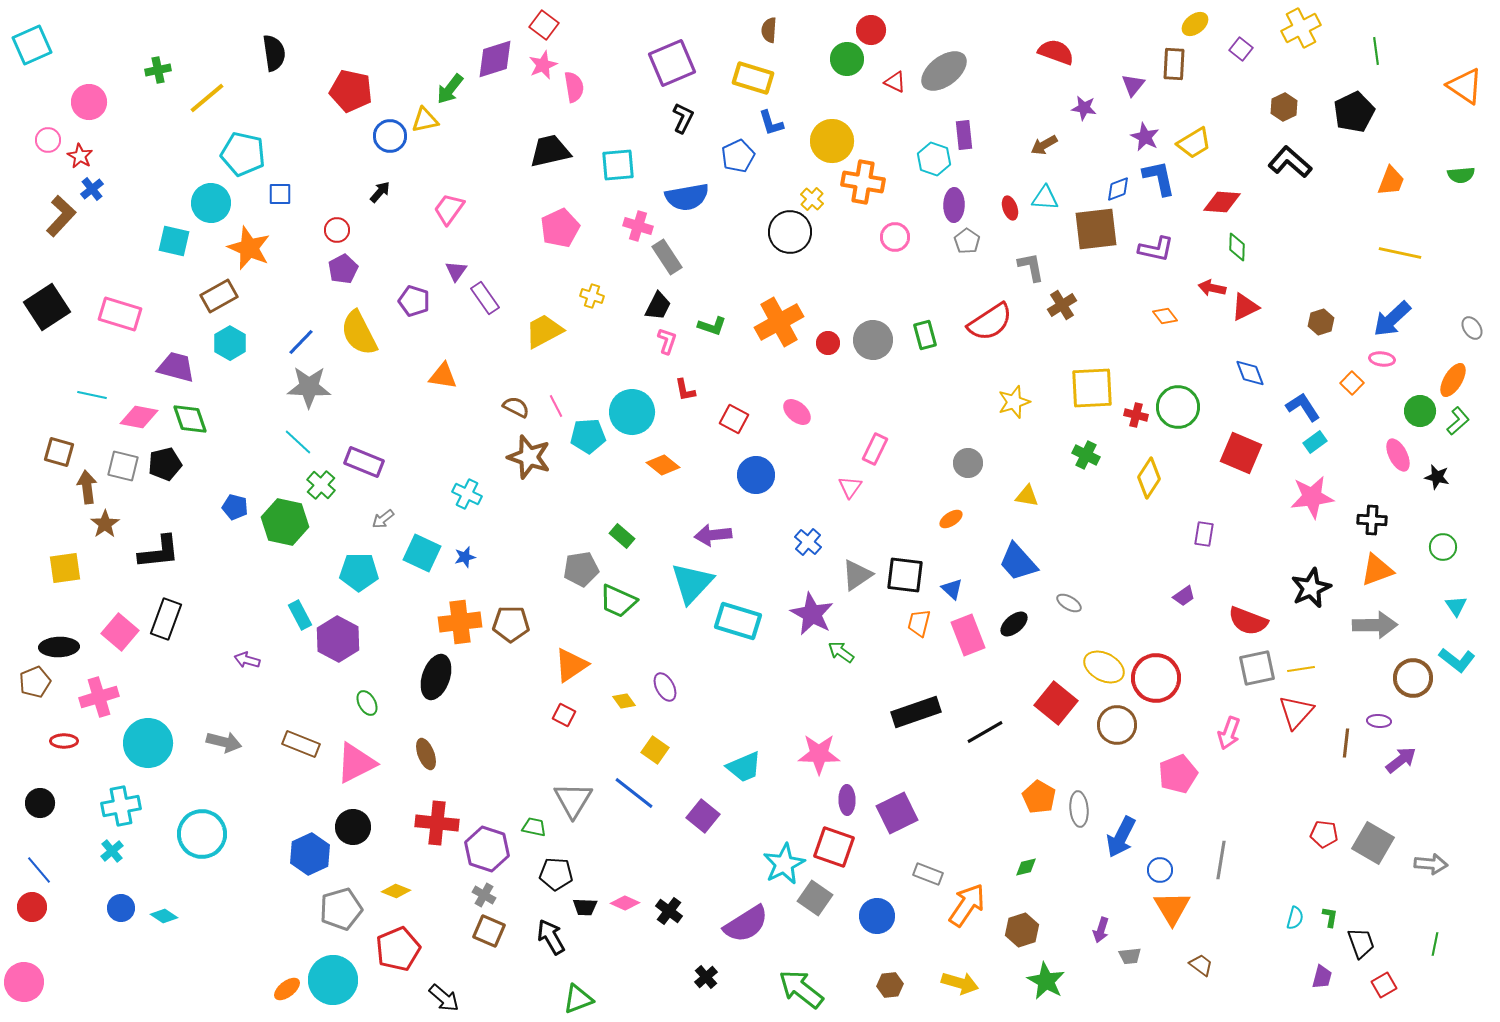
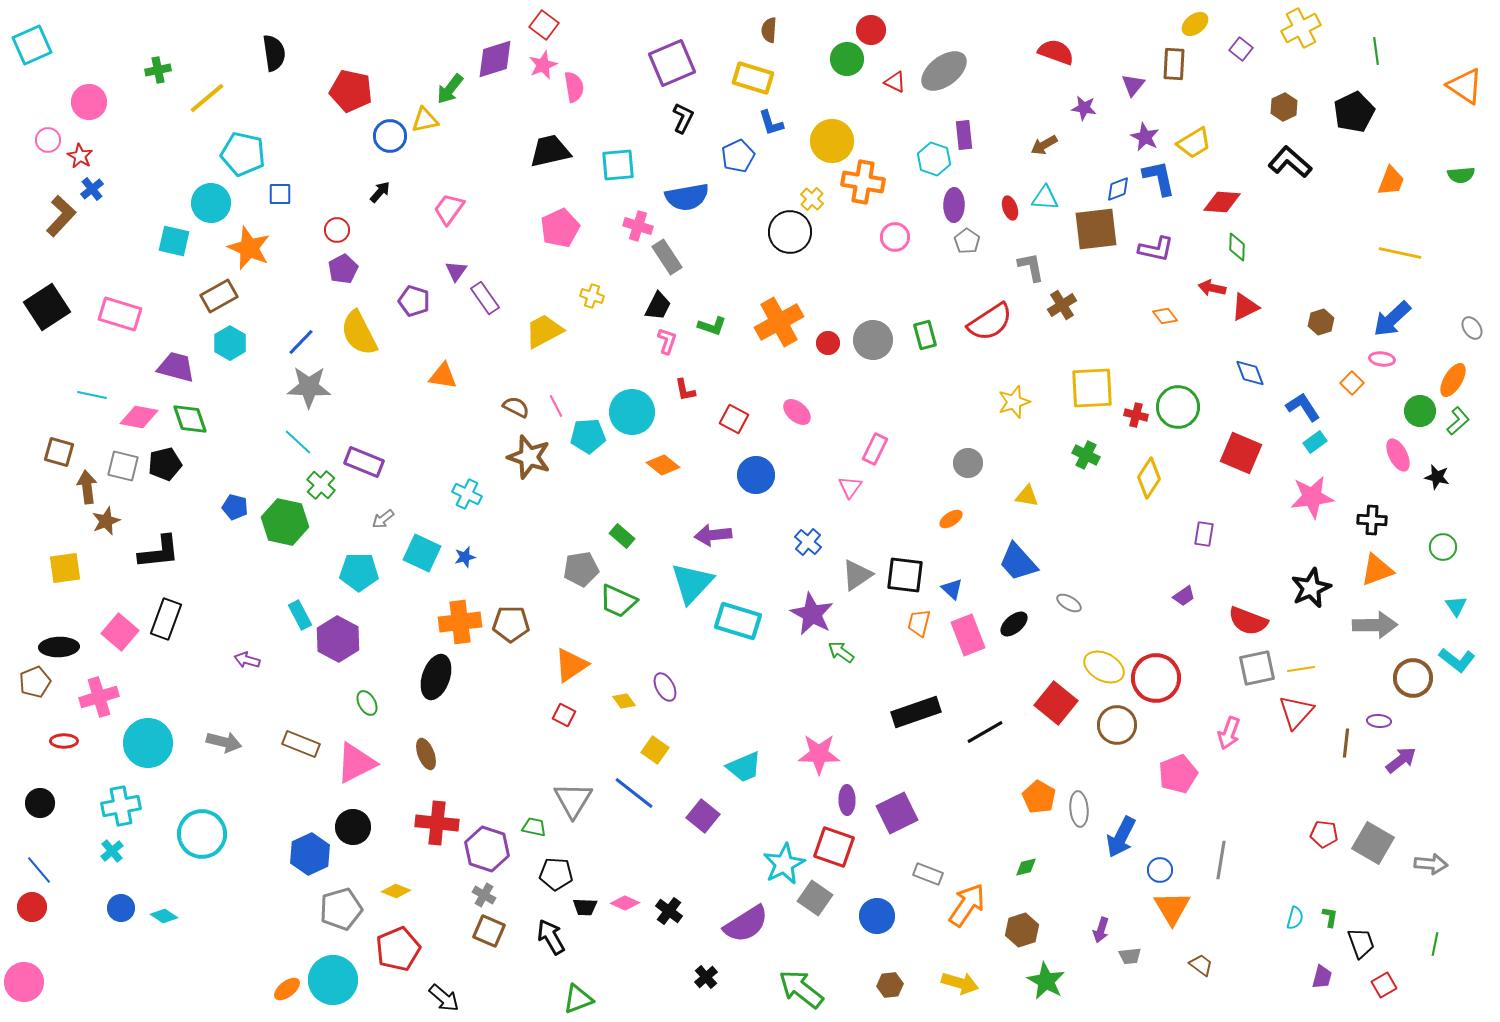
brown star at (105, 524): moved 1 px right, 3 px up; rotated 12 degrees clockwise
